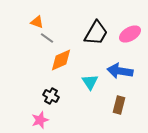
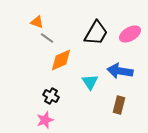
pink star: moved 5 px right
